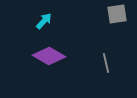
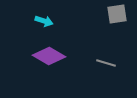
cyan arrow: rotated 66 degrees clockwise
gray line: rotated 60 degrees counterclockwise
